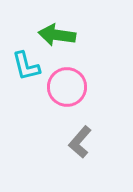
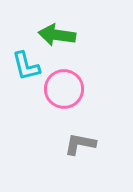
pink circle: moved 3 px left, 2 px down
gray L-shape: moved 2 px down; rotated 60 degrees clockwise
